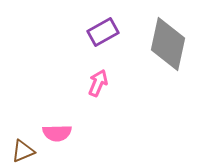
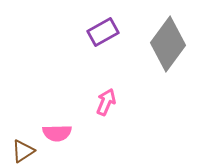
gray diamond: rotated 24 degrees clockwise
pink arrow: moved 8 px right, 19 px down
brown triangle: rotated 10 degrees counterclockwise
